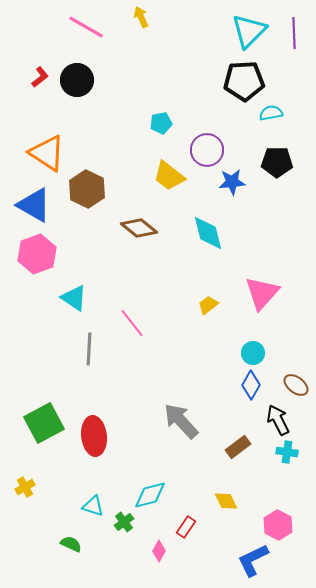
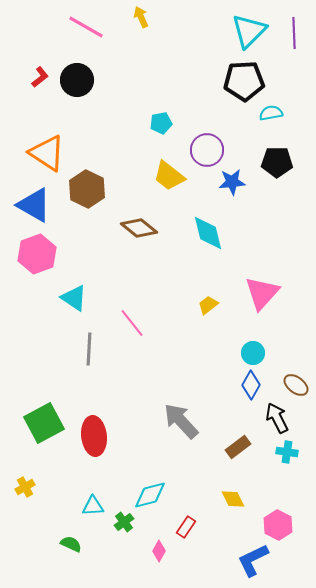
black arrow at (278, 420): moved 1 px left, 2 px up
yellow diamond at (226, 501): moved 7 px right, 2 px up
cyan triangle at (93, 506): rotated 20 degrees counterclockwise
